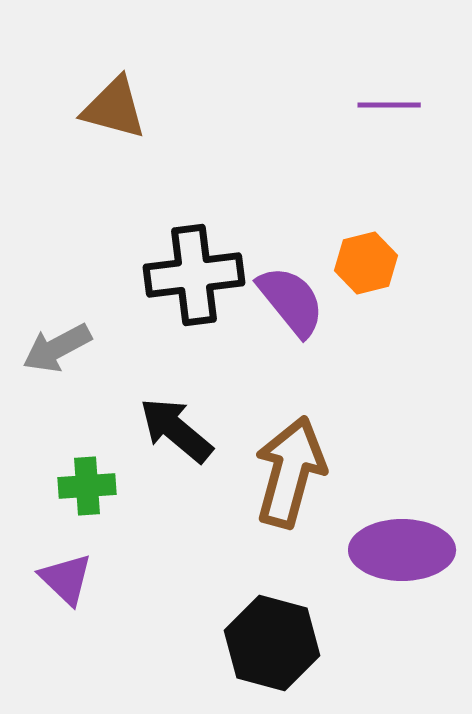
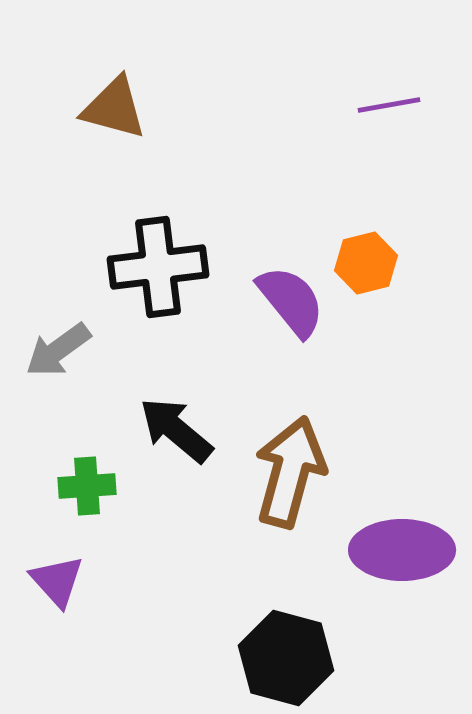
purple line: rotated 10 degrees counterclockwise
black cross: moved 36 px left, 8 px up
gray arrow: moved 1 px right, 2 px down; rotated 8 degrees counterclockwise
purple triangle: moved 9 px left, 2 px down; rotated 4 degrees clockwise
black hexagon: moved 14 px right, 15 px down
